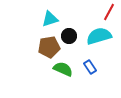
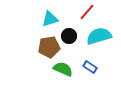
red line: moved 22 px left; rotated 12 degrees clockwise
blue rectangle: rotated 24 degrees counterclockwise
